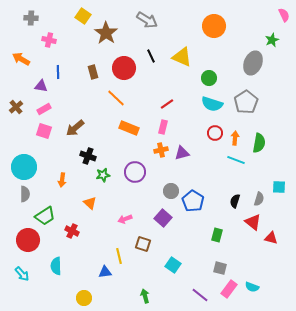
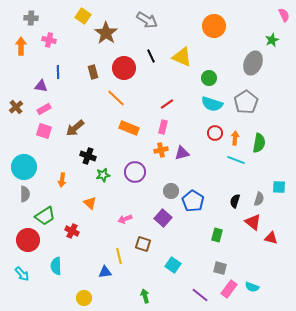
orange arrow at (21, 59): moved 13 px up; rotated 60 degrees clockwise
